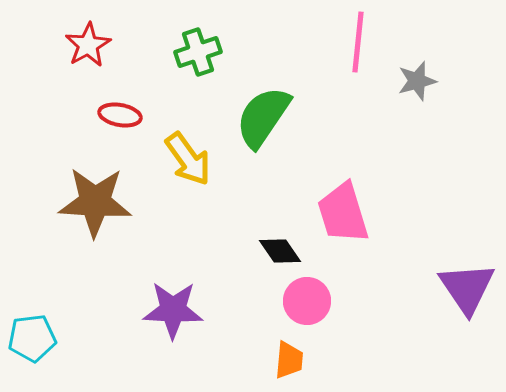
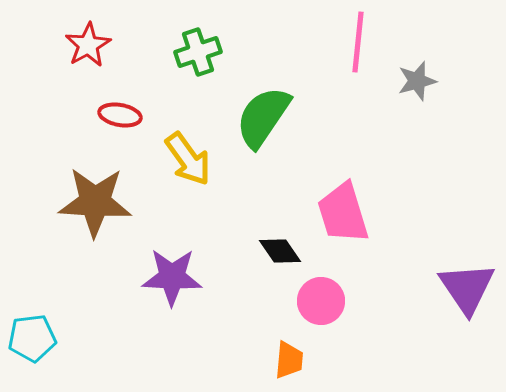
pink circle: moved 14 px right
purple star: moved 1 px left, 33 px up
